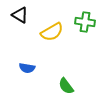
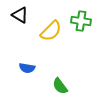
green cross: moved 4 px left, 1 px up
yellow semicircle: moved 1 px left, 1 px up; rotated 15 degrees counterclockwise
green semicircle: moved 6 px left
